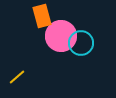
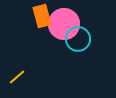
pink circle: moved 3 px right, 12 px up
cyan circle: moved 3 px left, 4 px up
